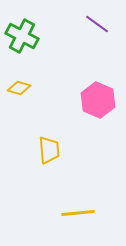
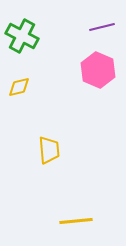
purple line: moved 5 px right, 3 px down; rotated 50 degrees counterclockwise
yellow diamond: moved 1 px up; rotated 30 degrees counterclockwise
pink hexagon: moved 30 px up
yellow line: moved 2 px left, 8 px down
